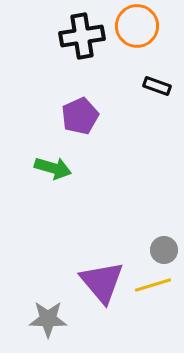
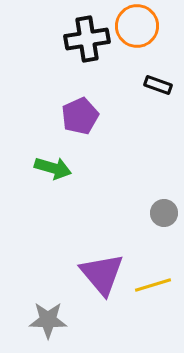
black cross: moved 5 px right, 3 px down
black rectangle: moved 1 px right, 1 px up
gray circle: moved 37 px up
purple triangle: moved 8 px up
gray star: moved 1 px down
